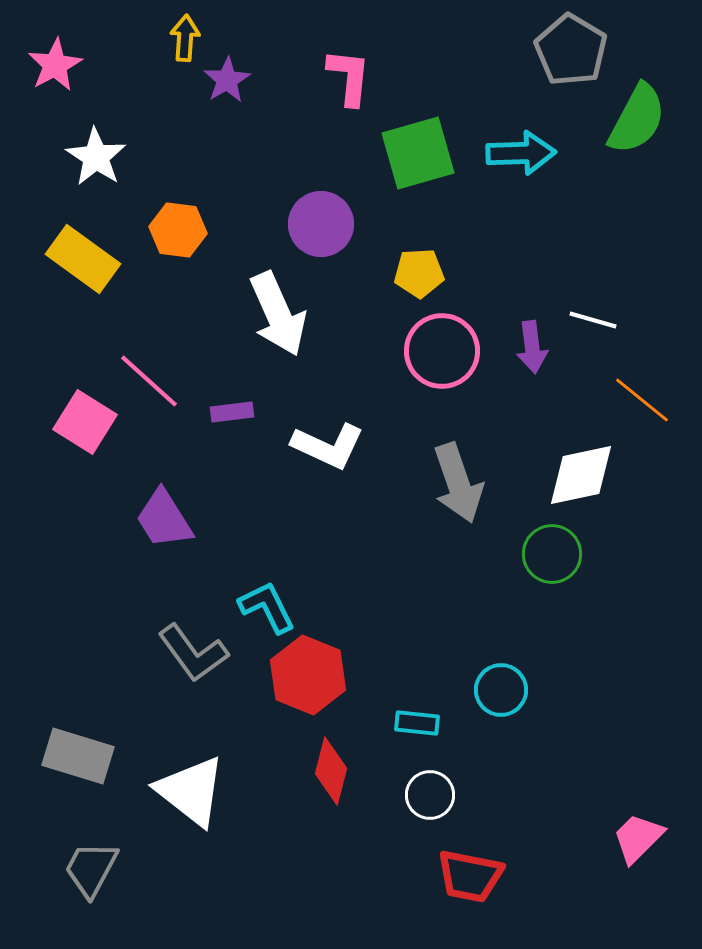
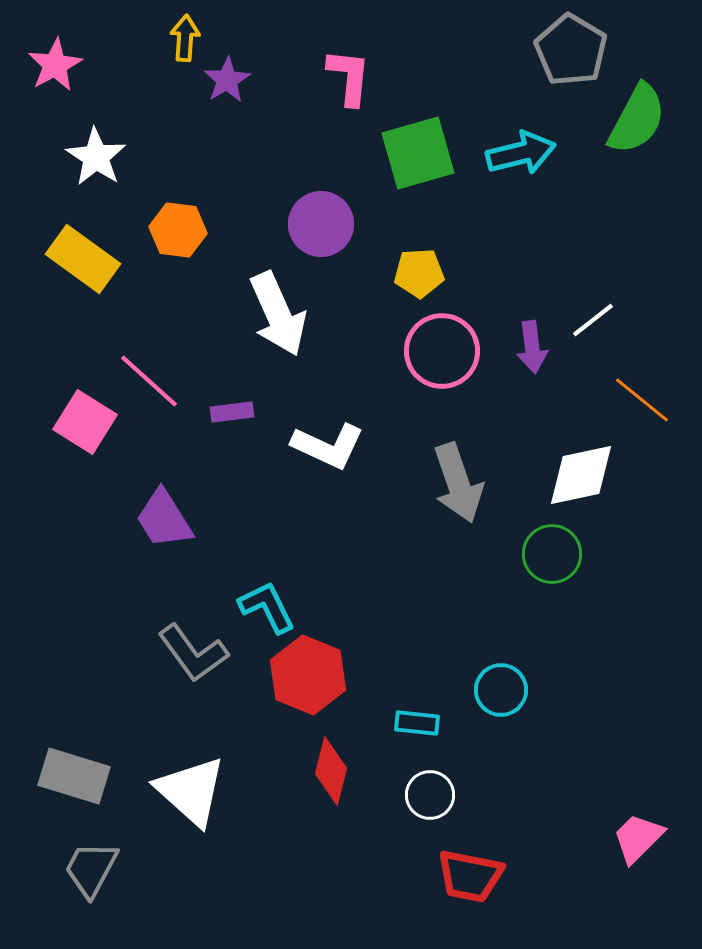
cyan arrow: rotated 12 degrees counterclockwise
white line: rotated 54 degrees counterclockwise
gray rectangle: moved 4 px left, 20 px down
white triangle: rotated 4 degrees clockwise
